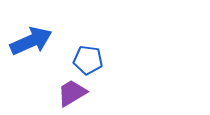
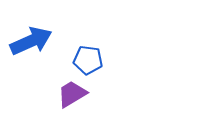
purple trapezoid: moved 1 px down
